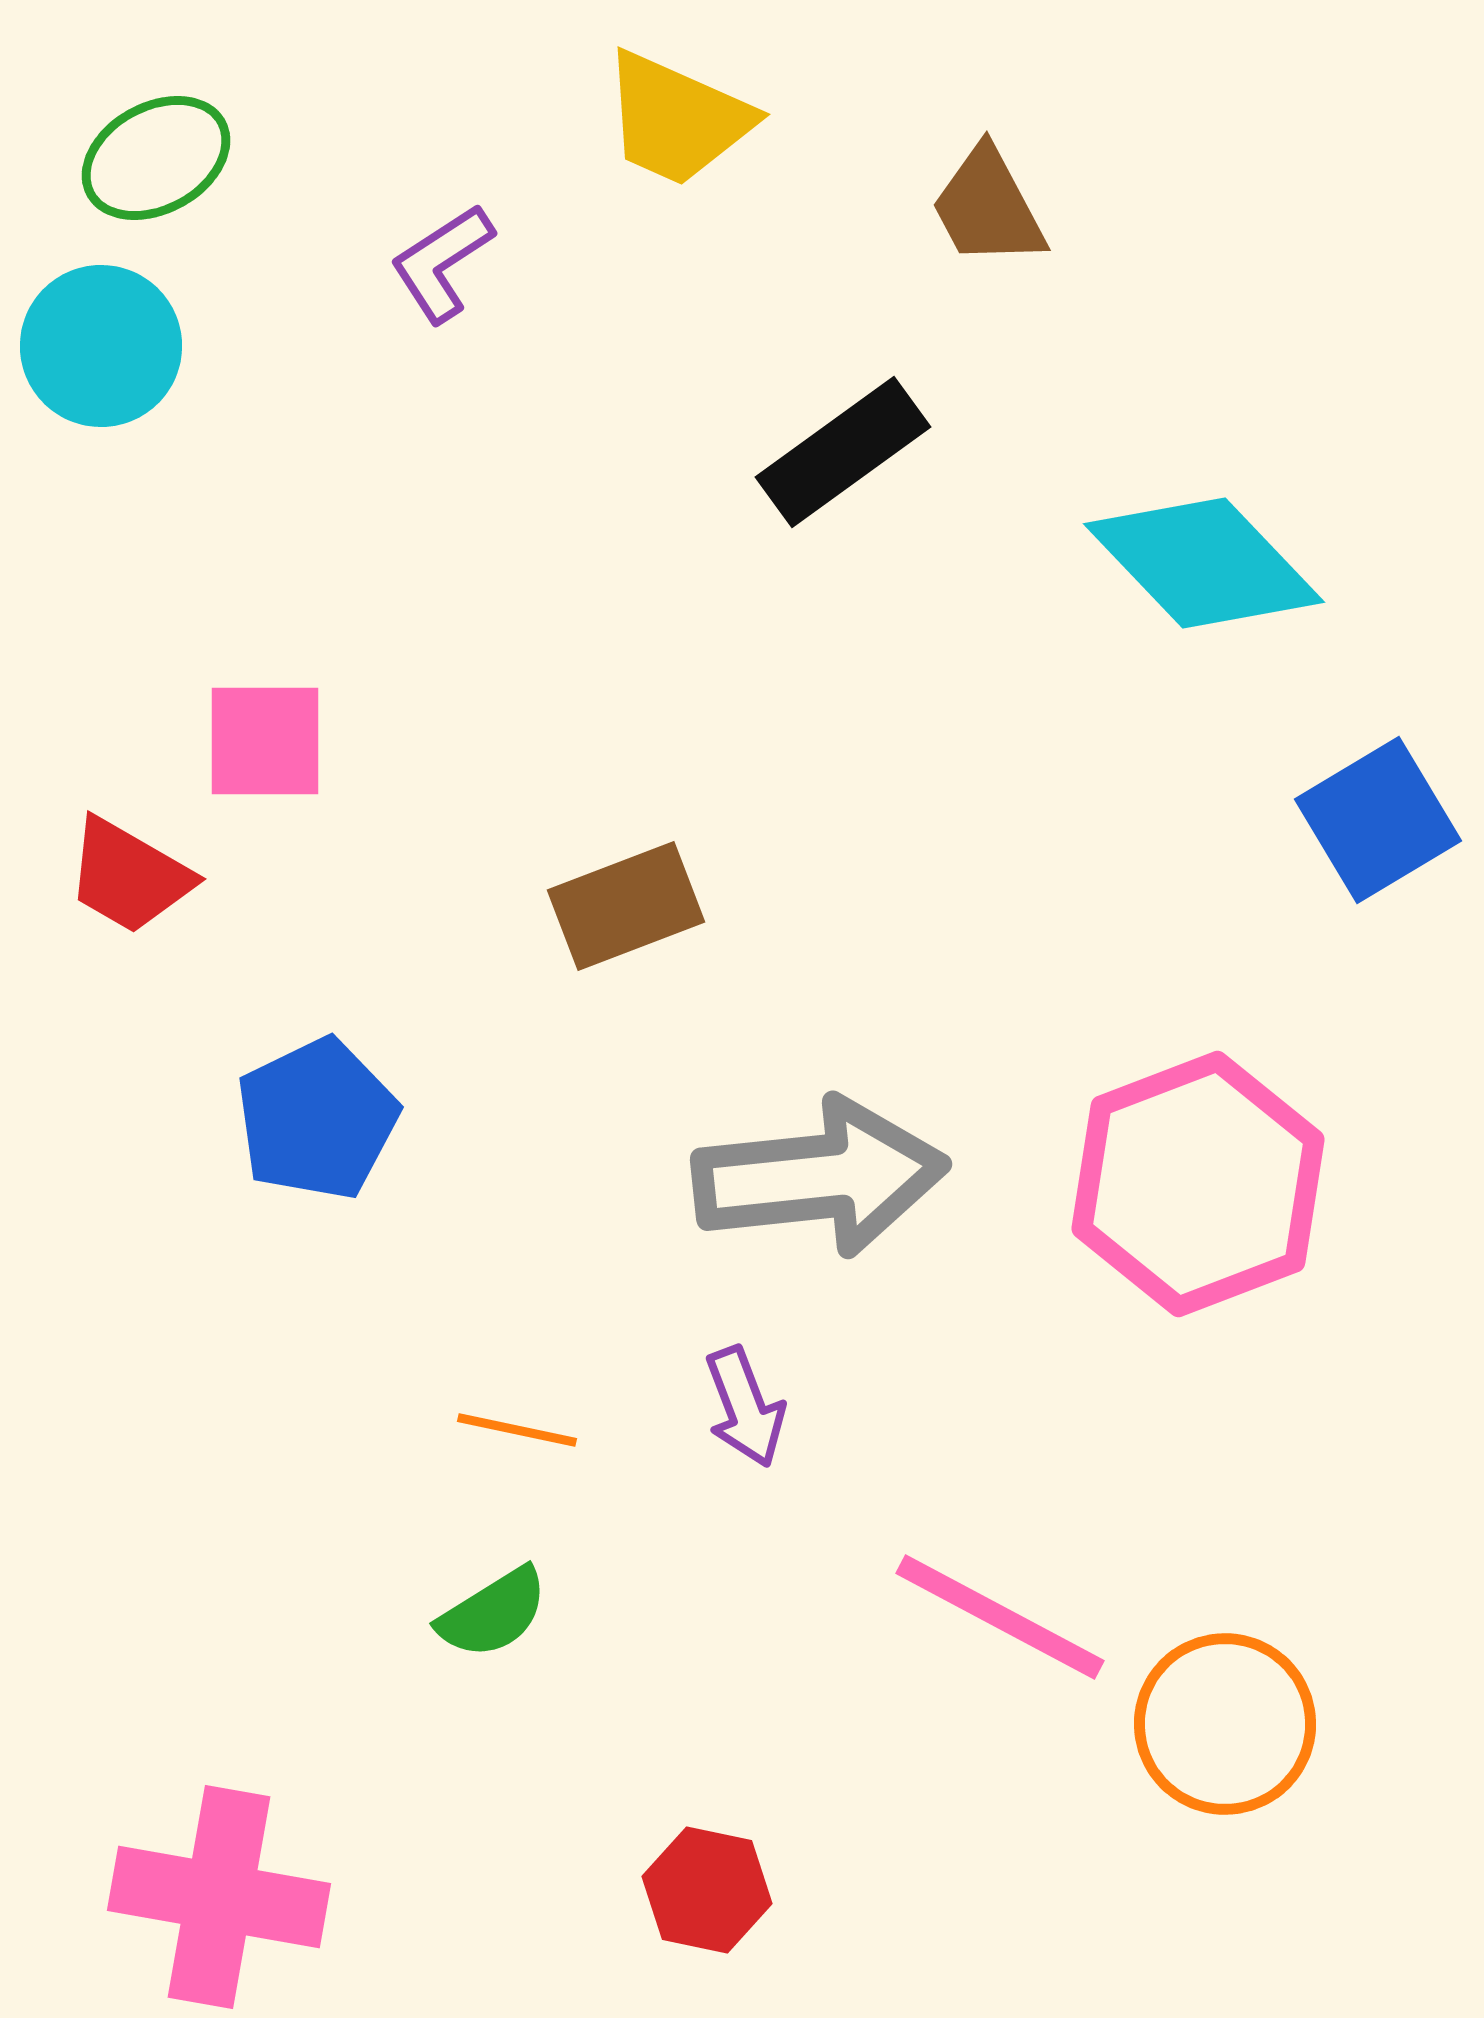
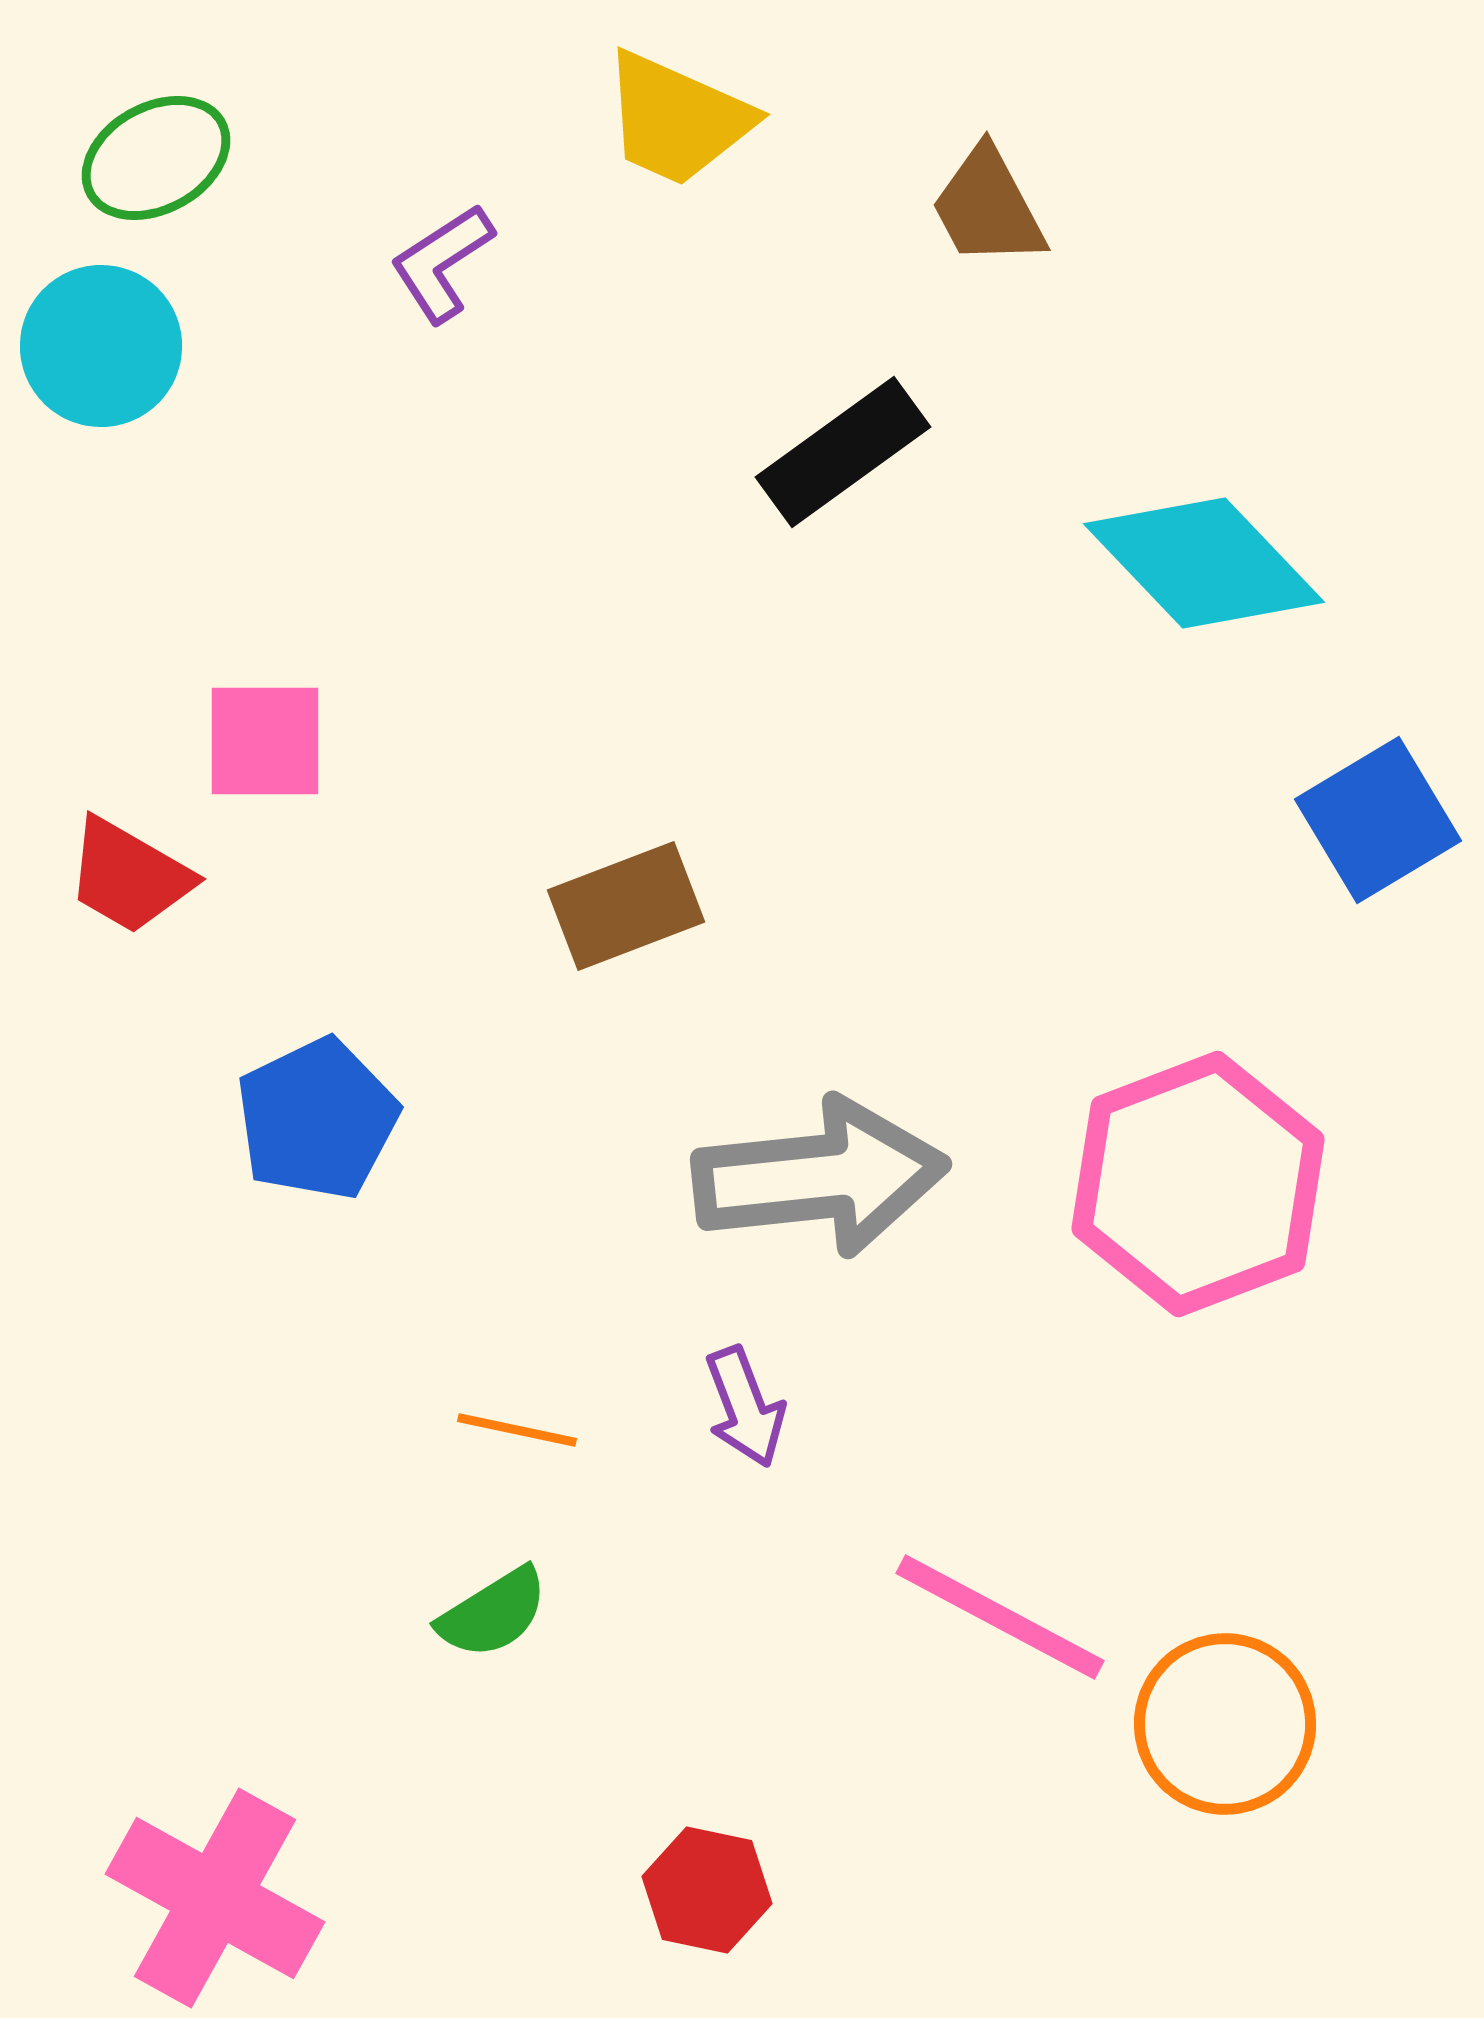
pink cross: moved 4 px left, 1 px down; rotated 19 degrees clockwise
